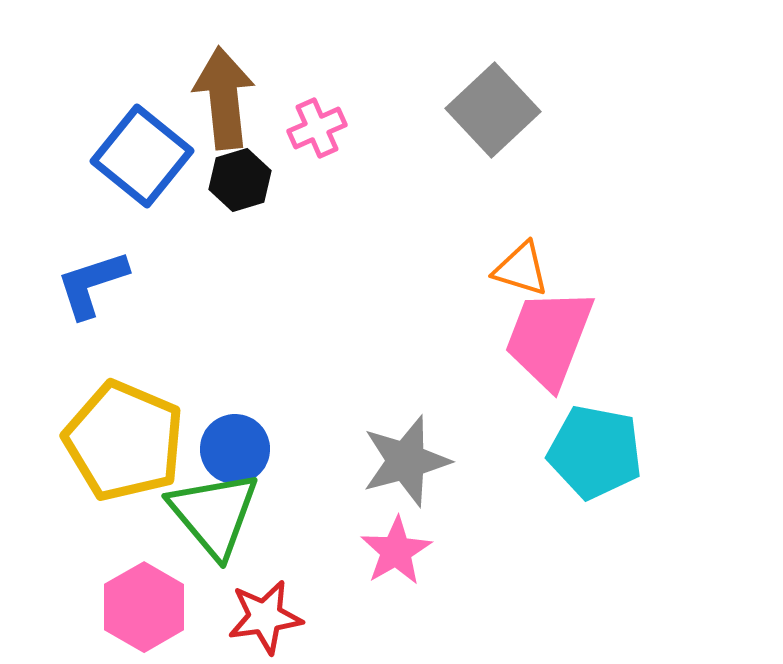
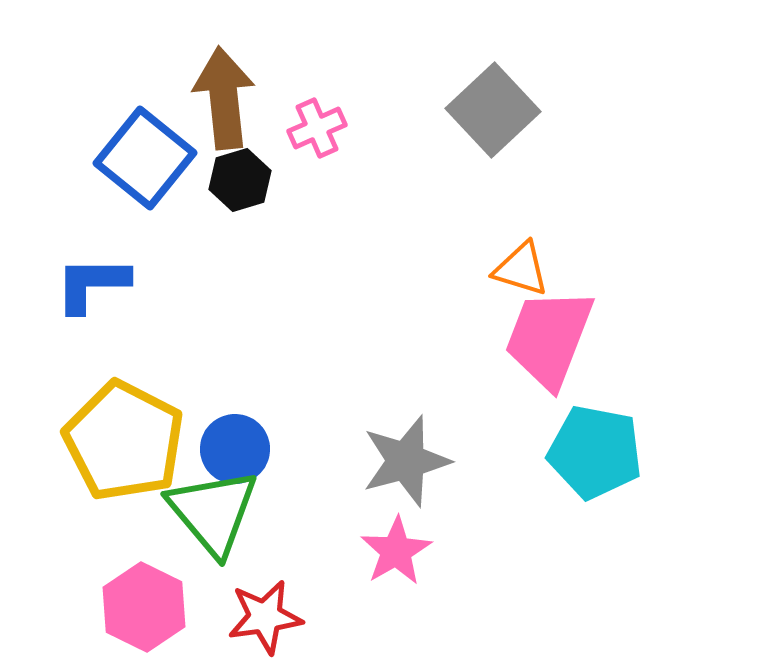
blue square: moved 3 px right, 2 px down
blue L-shape: rotated 18 degrees clockwise
yellow pentagon: rotated 4 degrees clockwise
green triangle: moved 1 px left, 2 px up
pink hexagon: rotated 4 degrees counterclockwise
